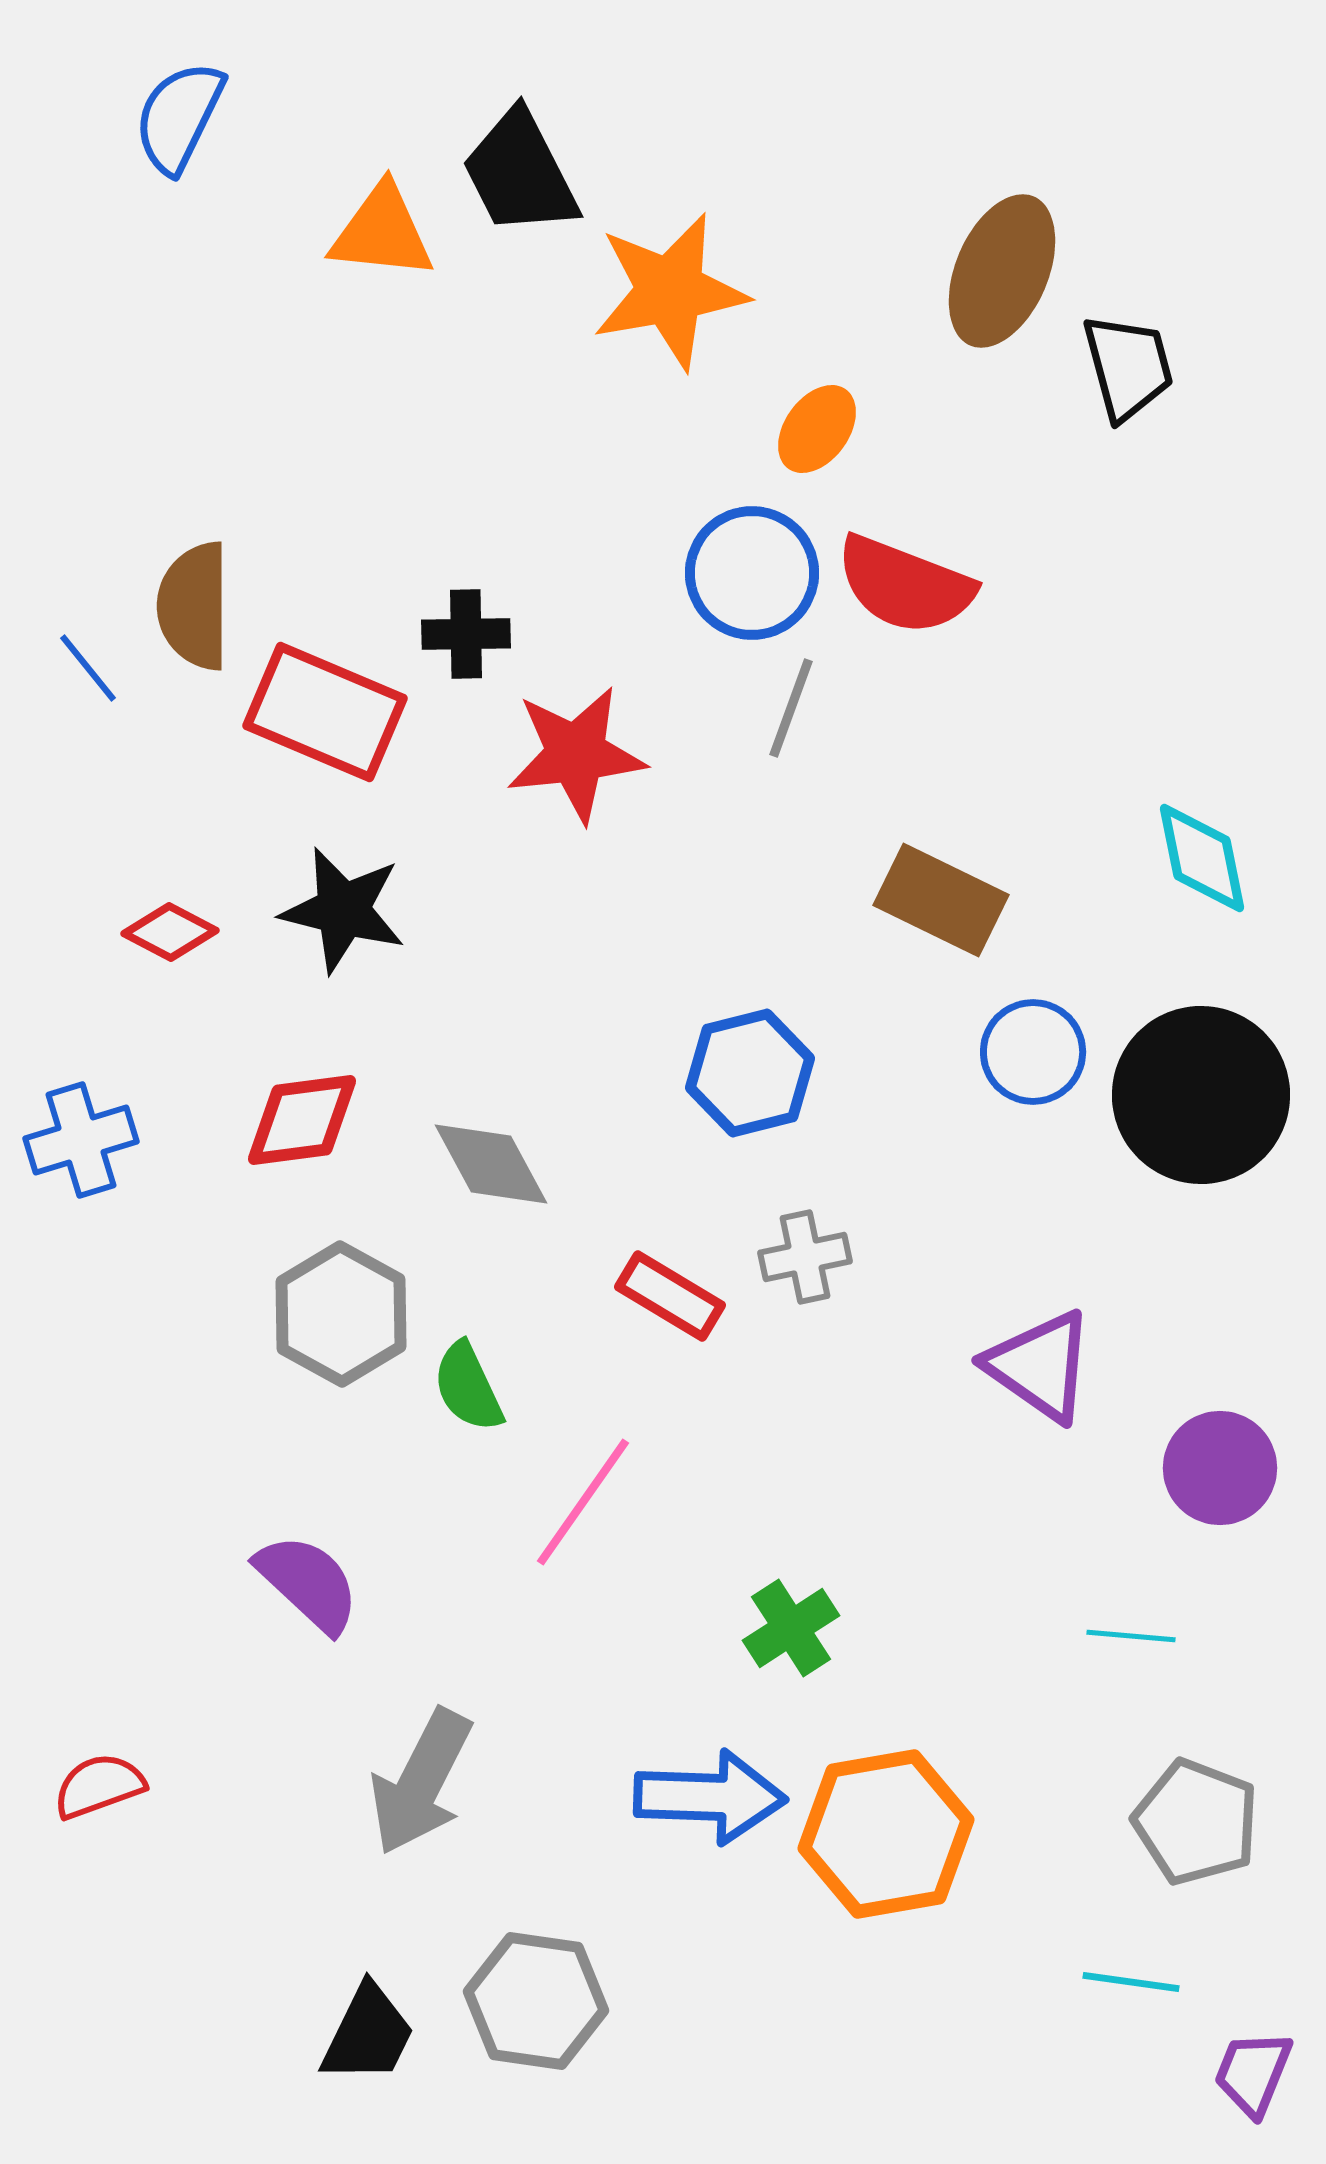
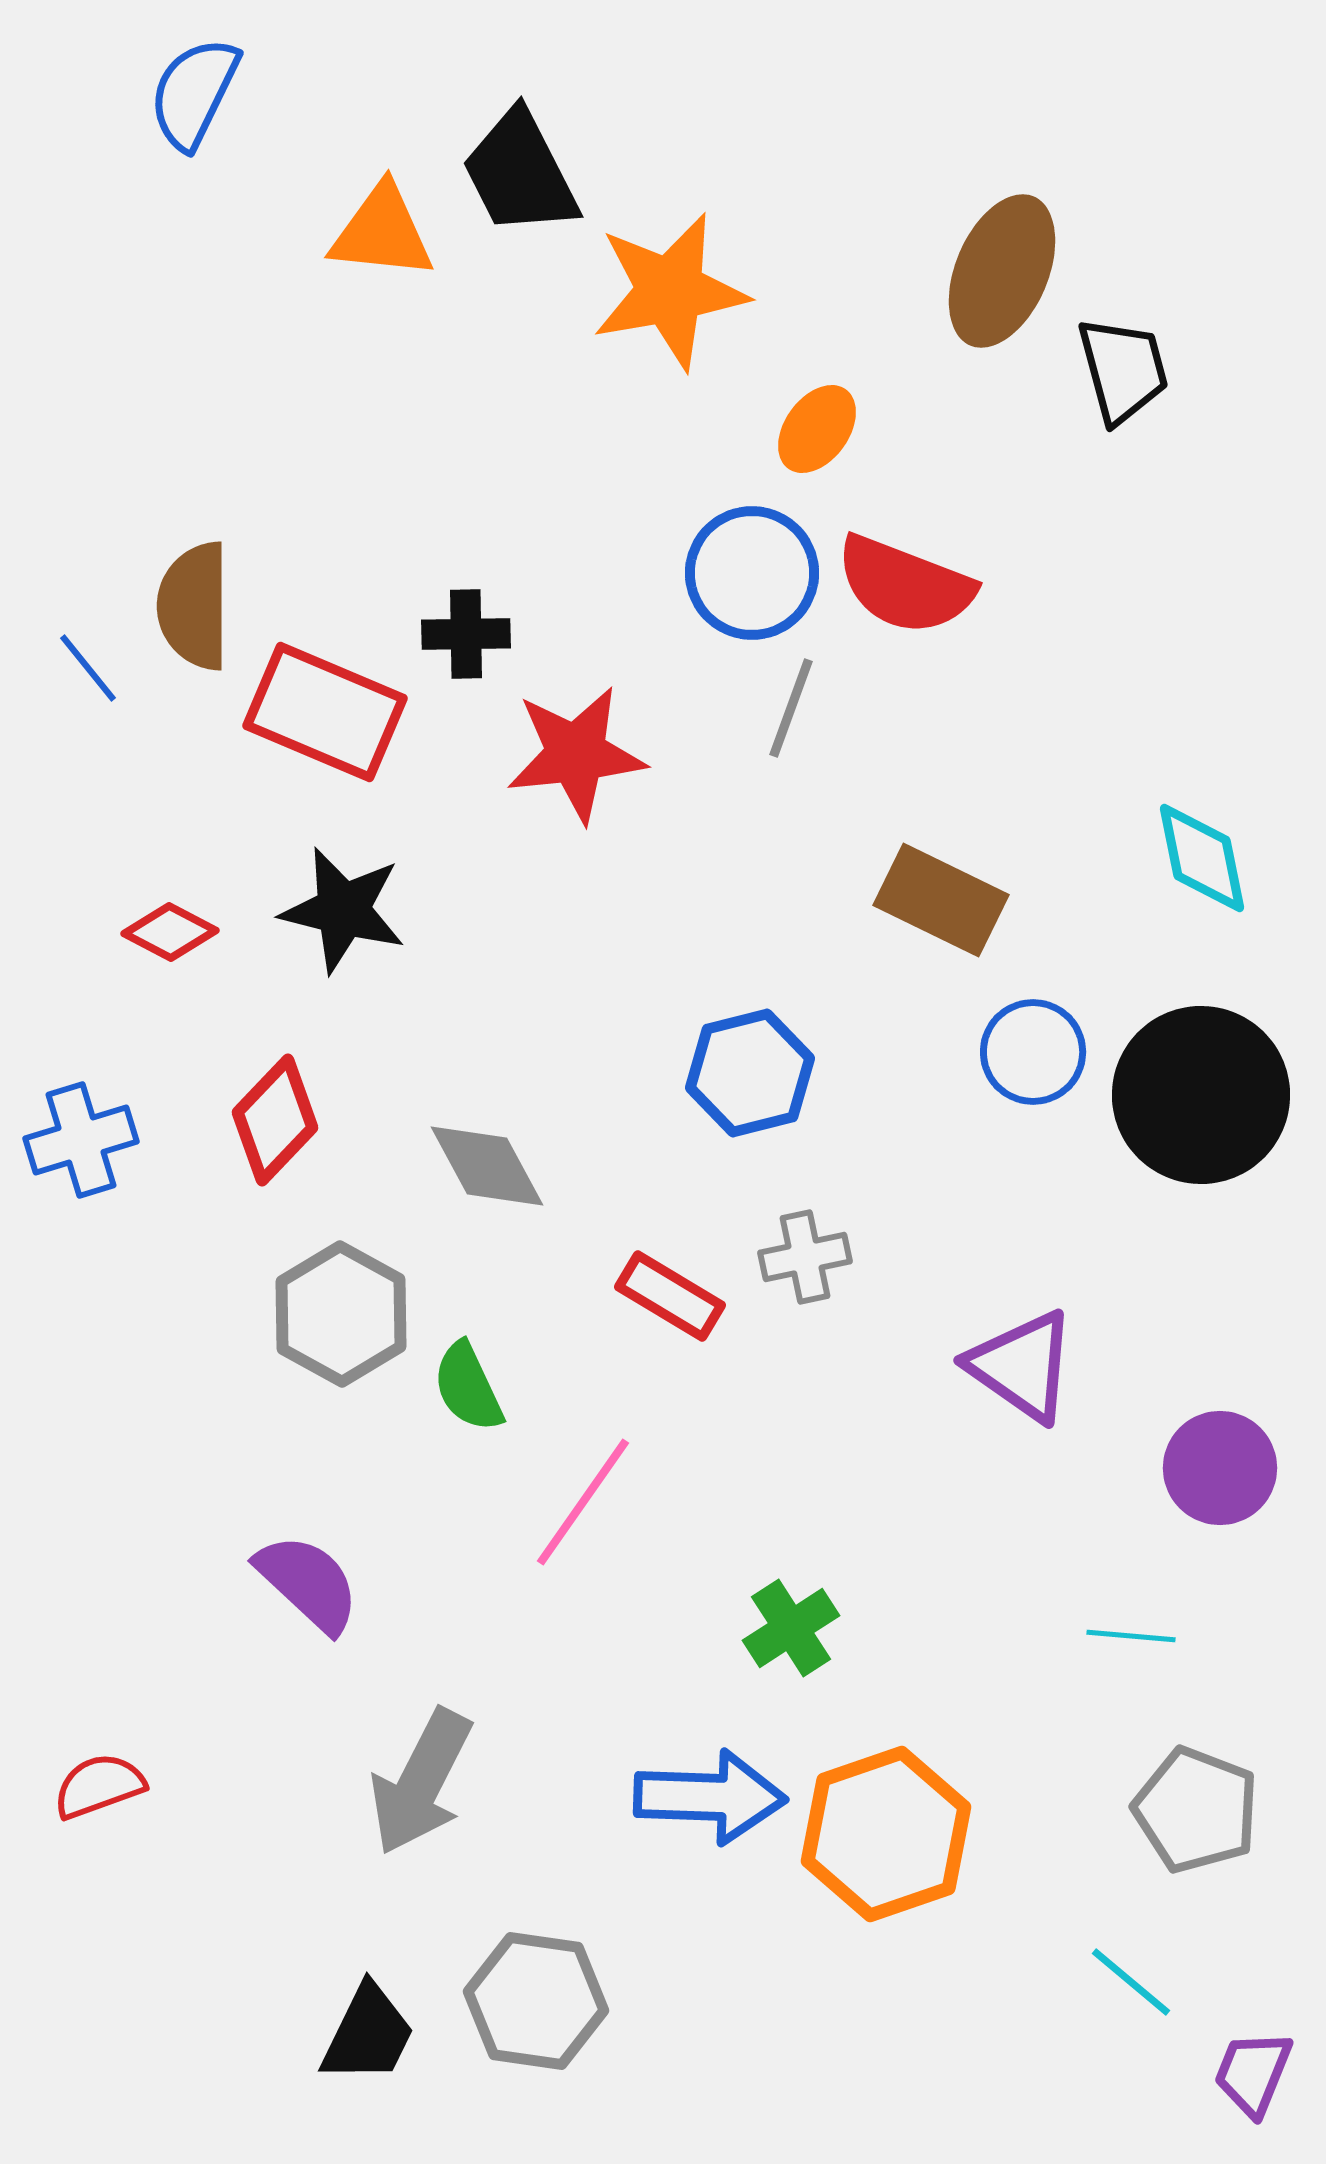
blue semicircle at (179, 117): moved 15 px right, 24 px up
black trapezoid at (1128, 367): moved 5 px left, 3 px down
red diamond at (302, 1120): moved 27 px left; rotated 39 degrees counterclockwise
gray diamond at (491, 1164): moved 4 px left, 2 px down
purple triangle at (1040, 1366): moved 18 px left
gray pentagon at (1196, 1822): moved 12 px up
orange hexagon at (886, 1834): rotated 9 degrees counterclockwise
cyan line at (1131, 1982): rotated 32 degrees clockwise
